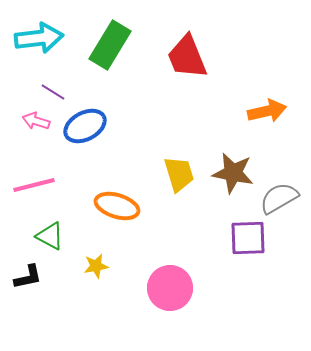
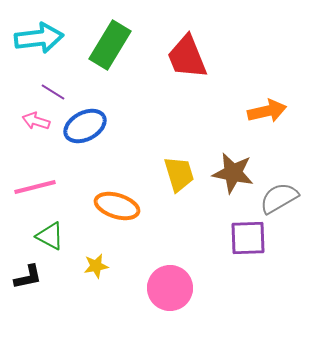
pink line: moved 1 px right, 2 px down
